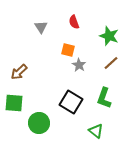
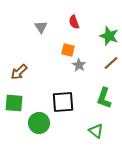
black square: moved 8 px left; rotated 35 degrees counterclockwise
